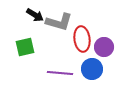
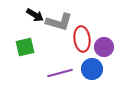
purple line: rotated 20 degrees counterclockwise
